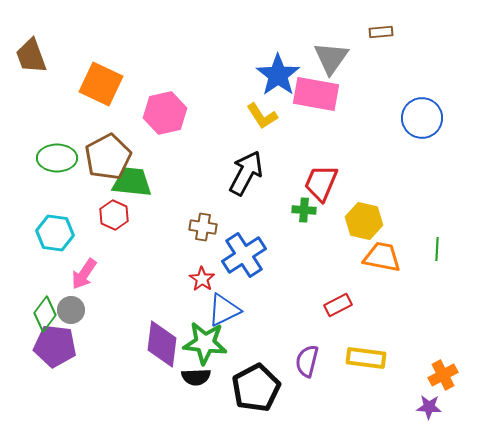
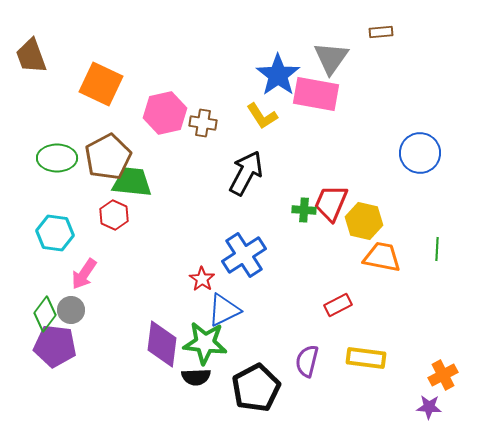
blue circle: moved 2 px left, 35 px down
red trapezoid: moved 10 px right, 20 px down
brown cross: moved 104 px up
